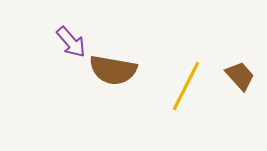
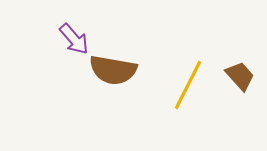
purple arrow: moved 3 px right, 3 px up
yellow line: moved 2 px right, 1 px up
